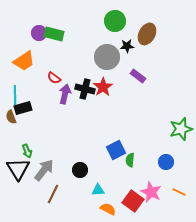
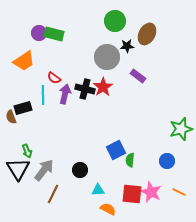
cyan line: moved 28 px right
blue circle: moved 1 px right, 1 px up
red square: moved 1 px left, 7 px up; rotated 30 degrees counterclockwise
